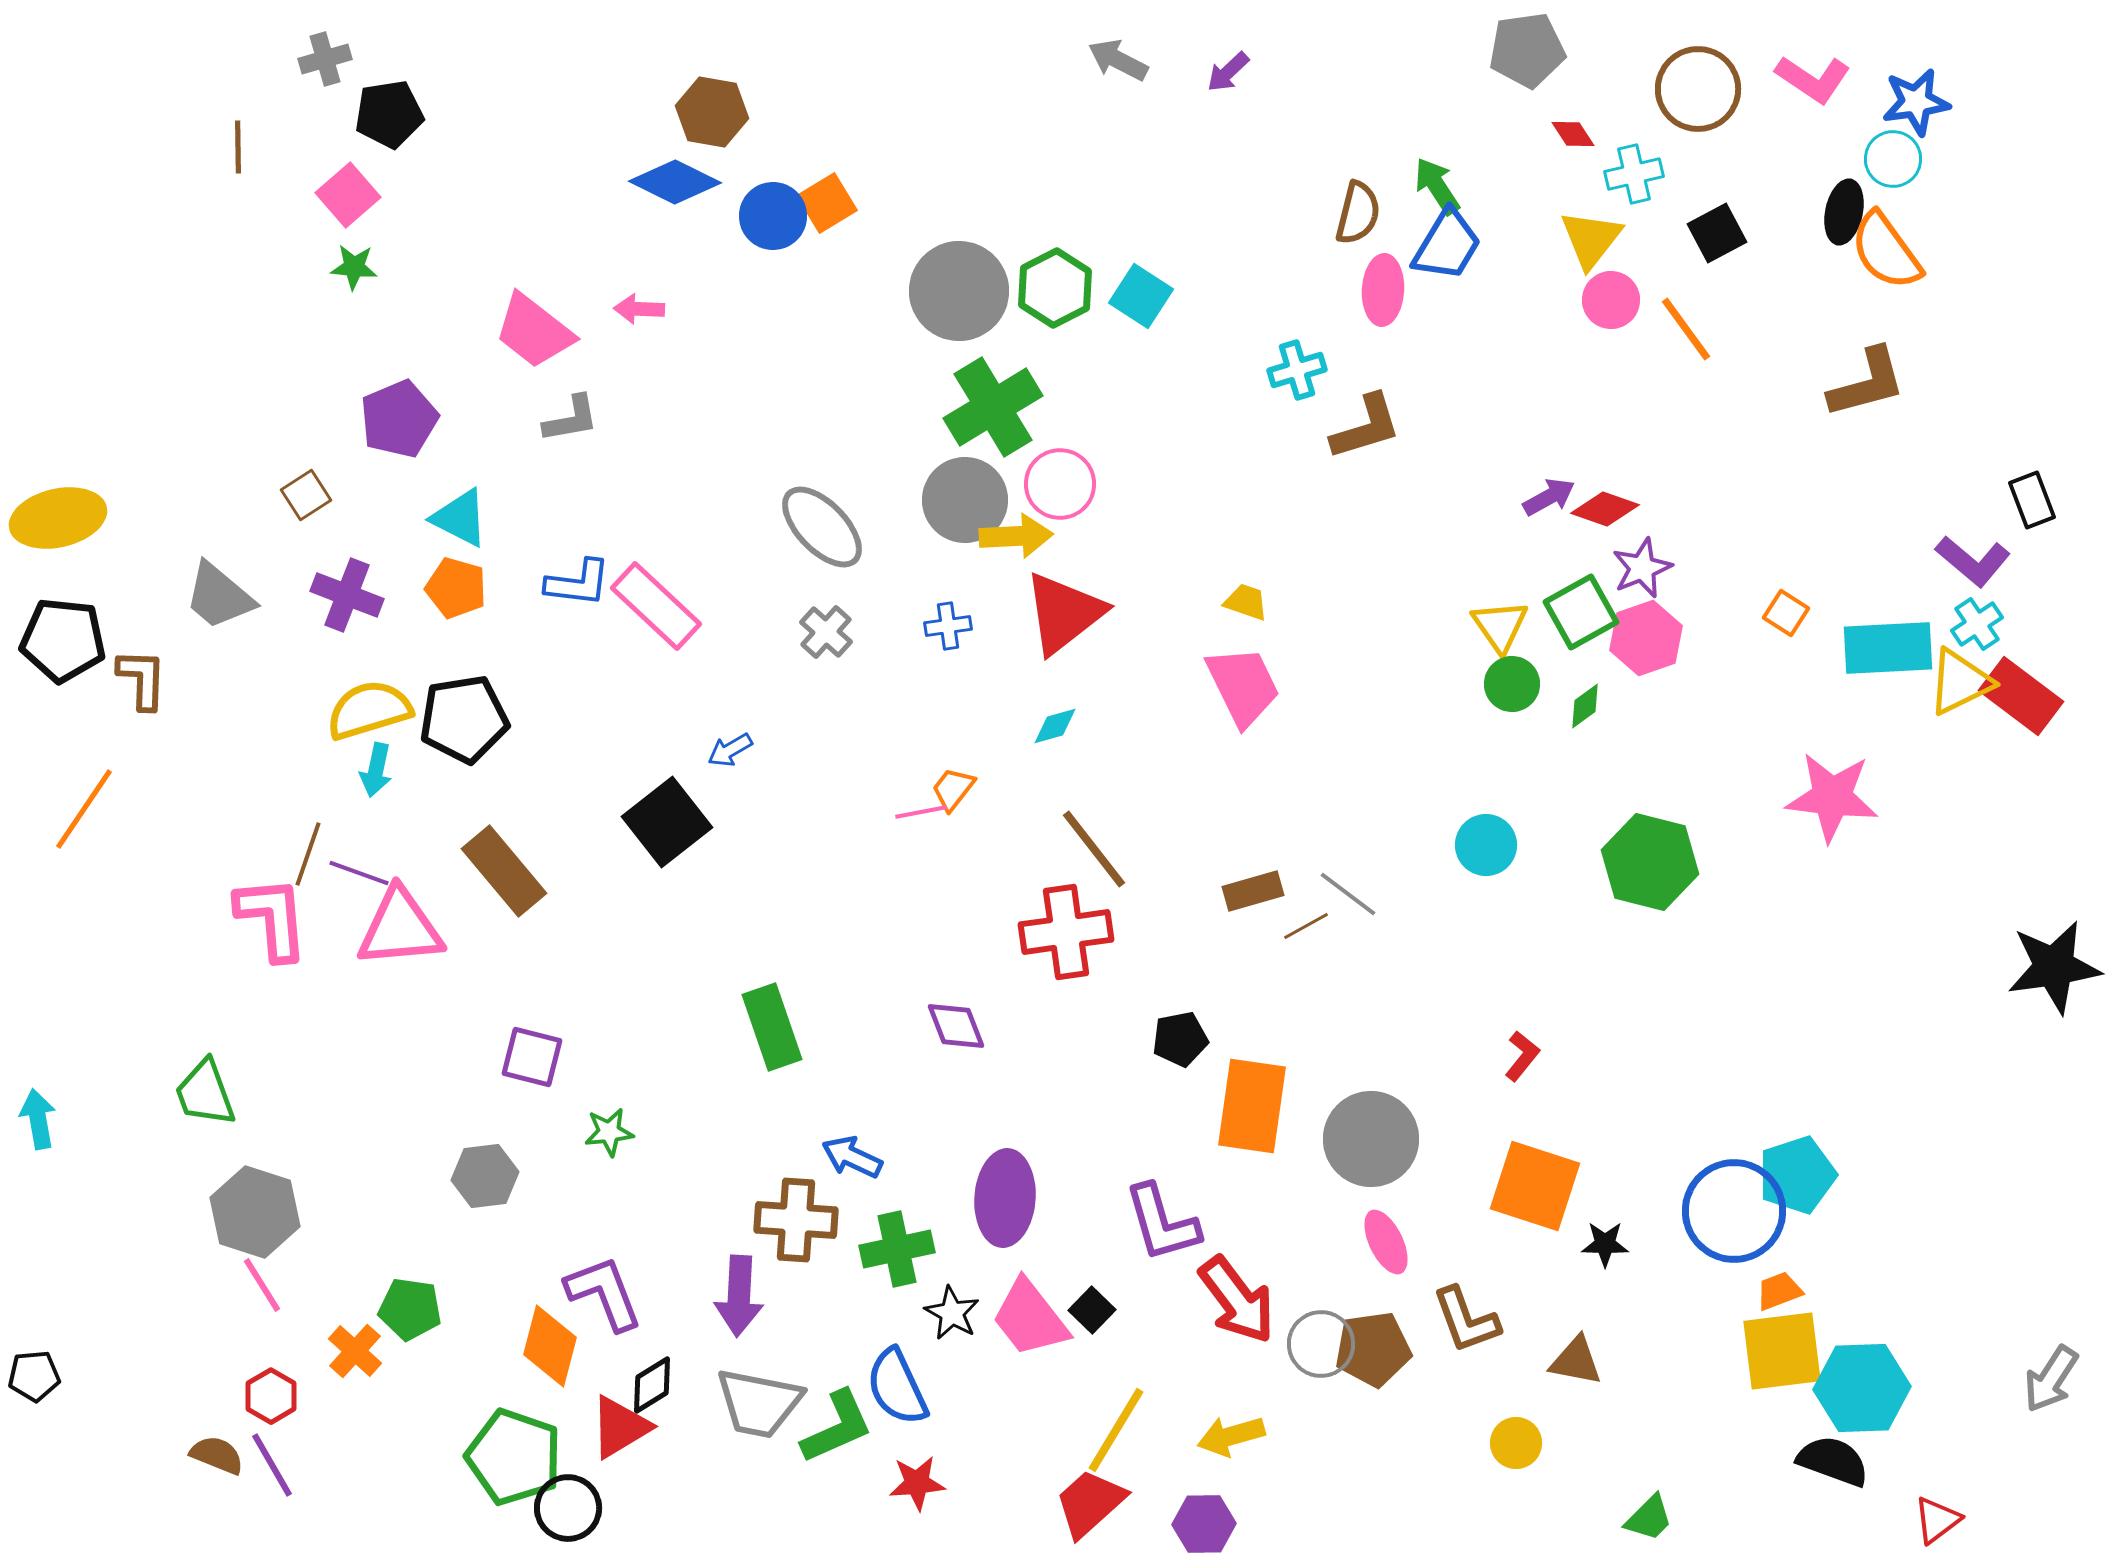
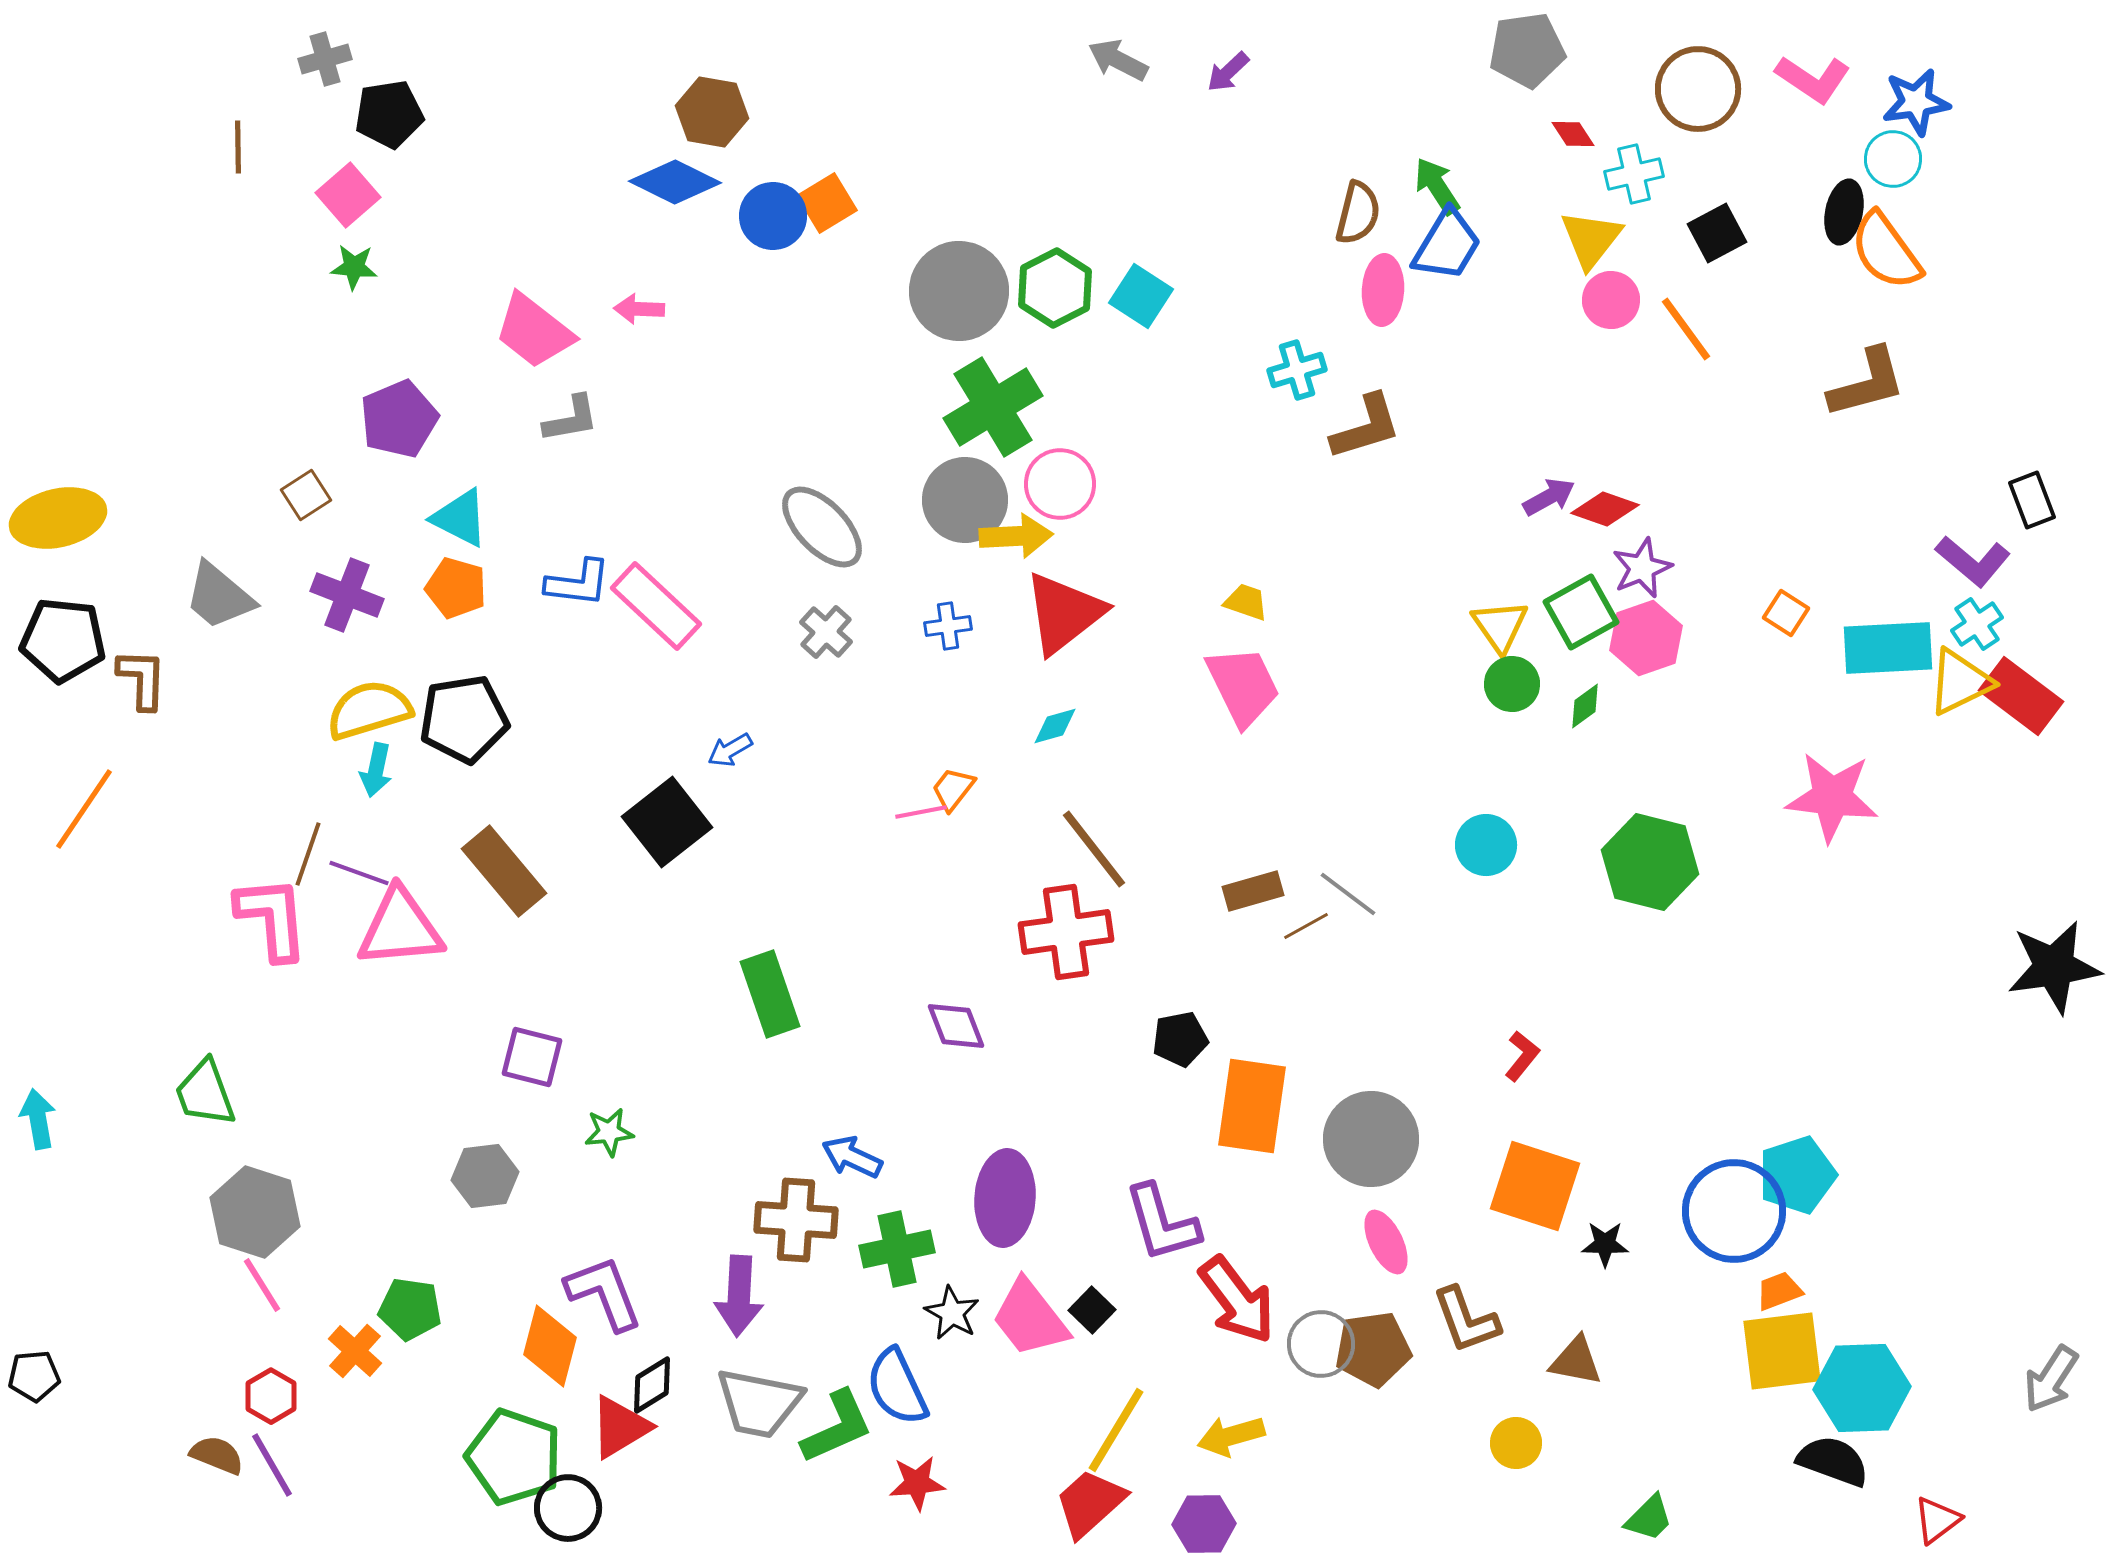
green rectangle at (772, 1027): moved 2 px left, 33 px up
